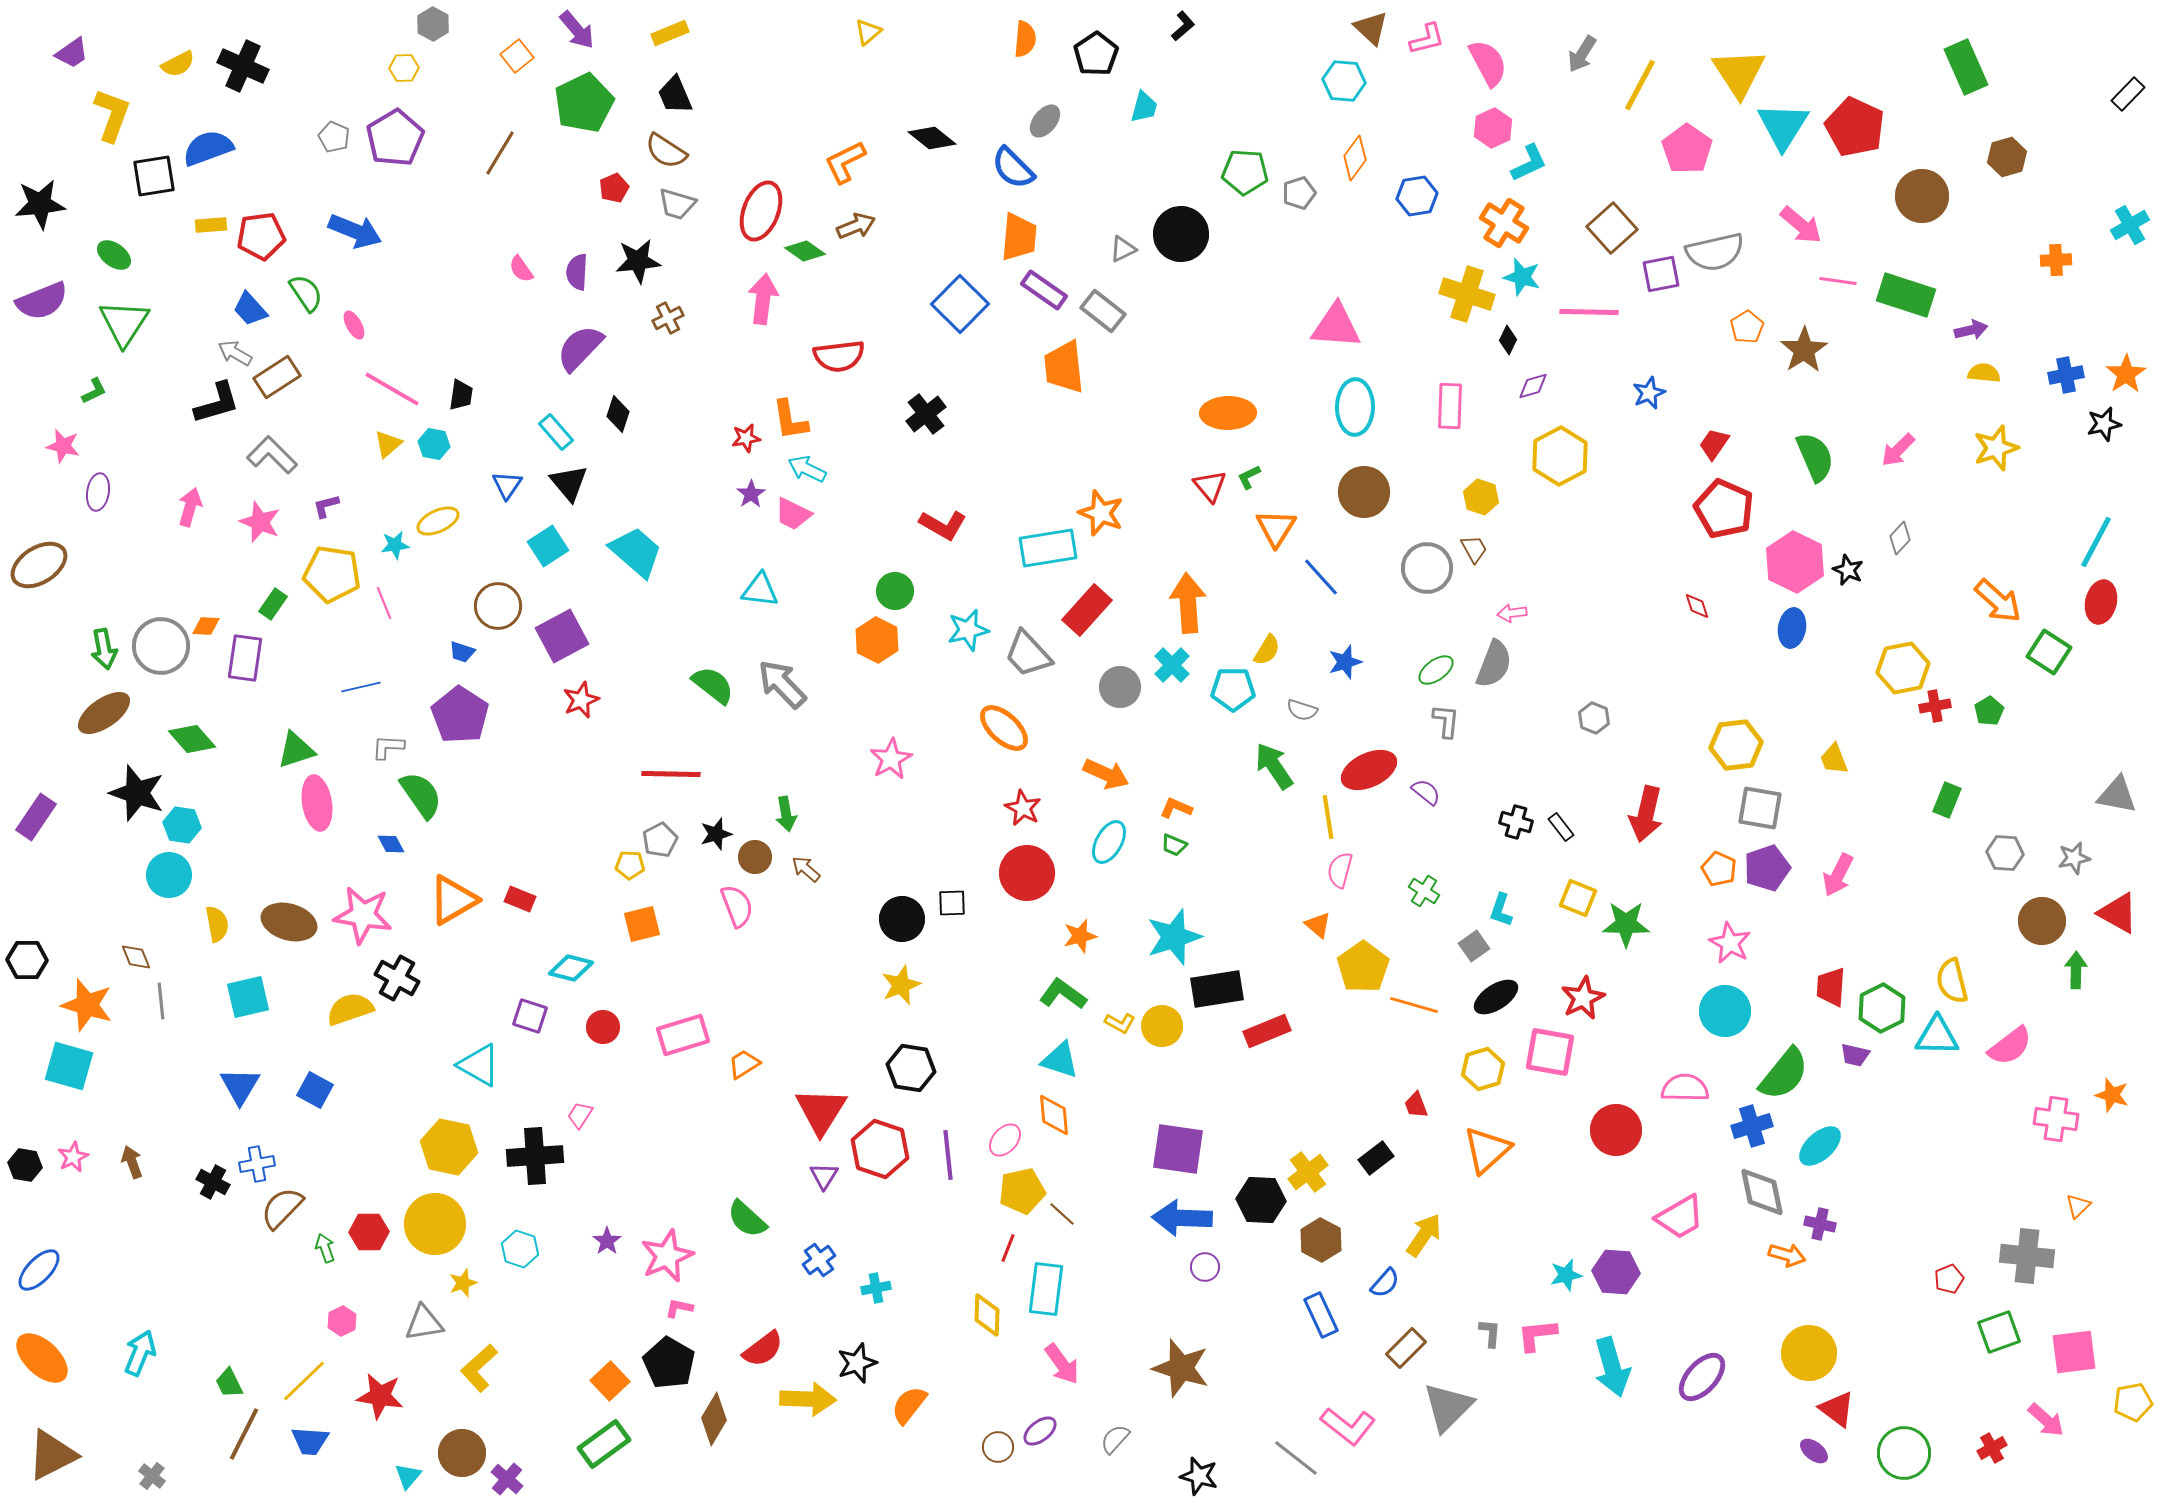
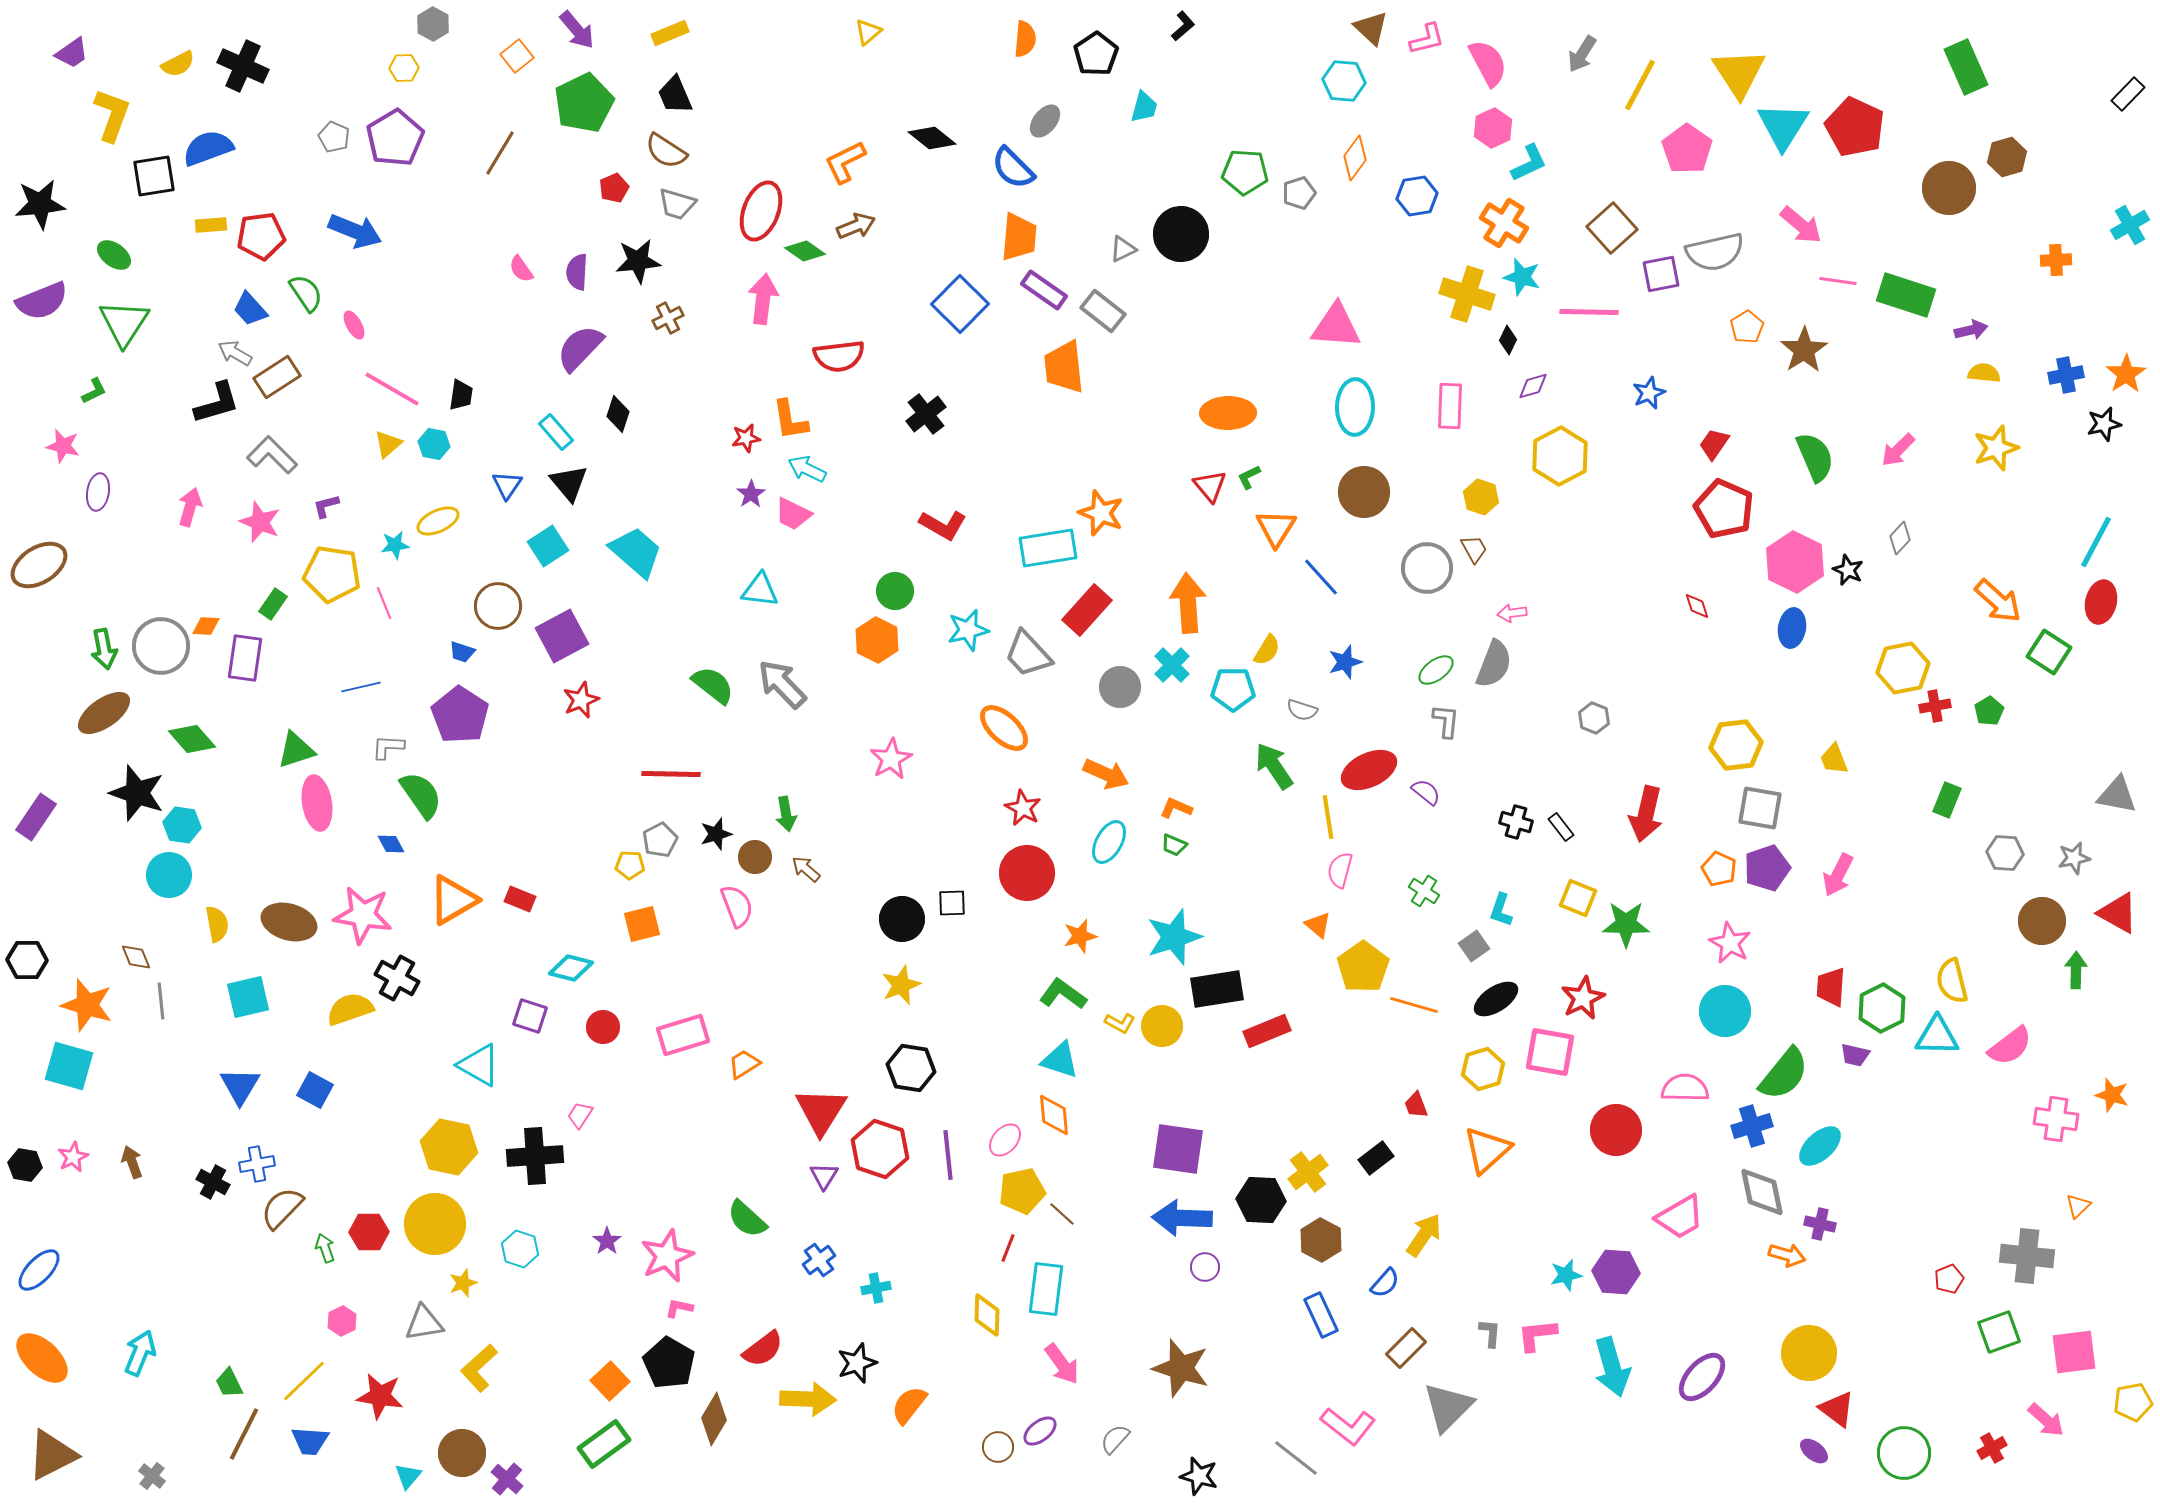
brown circle at (1922, 196): moved 27 px right, 8 px up
black ellipse at (1496, 997): moved 2 px down
